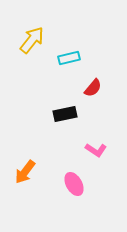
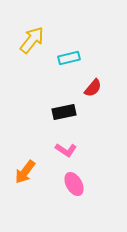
black rectangle: moved 1 px left, 2 px up
pink L-shape: moved 30 px left
